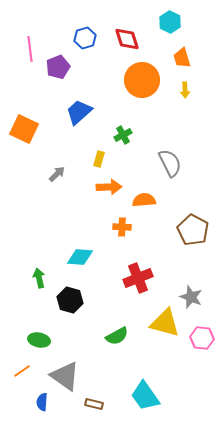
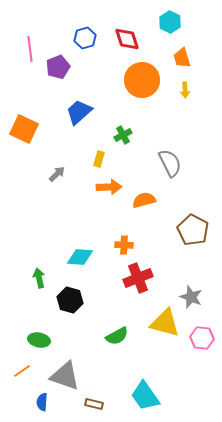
orange semicircle: rotated 10 degrees counterclockwise
orange cross: moved 2 px right, 18 px down
gray triangle: rotated 16 degrees counterclockwise
